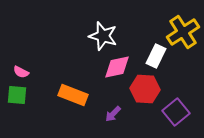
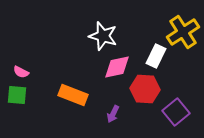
purple arrow: rotated 18 degrees counterclockwise
